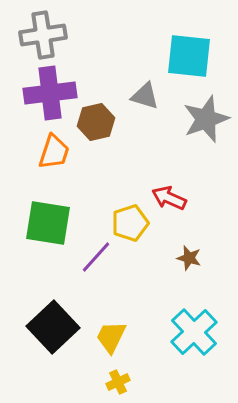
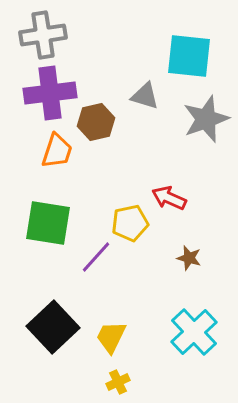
orange trapezoid: moved 3 px right, 1 px up
yellow pentagon: rotated 6 degrees clockwise
